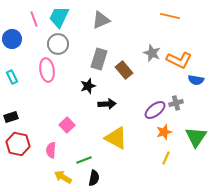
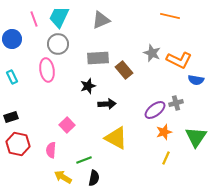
gray rectangle: moved 1 px left, 1 px up; rotated 70 degrees clockwise
